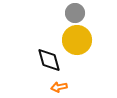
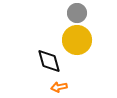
gray circle: moved 2 px right
black diamond: moved 1 px down
